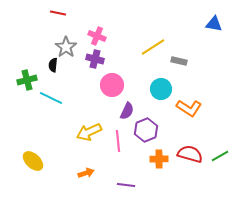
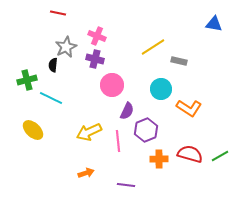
gray star: rotated 10 degrees clockwise
yellow ellipse: moved 31 px up
